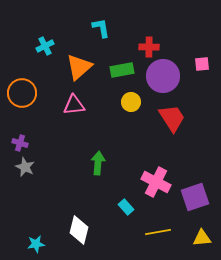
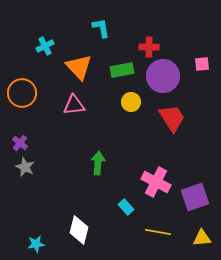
orange triangle: rotated 32 degrees counterclockwise
purple cross: rotated 21 degrees clockwise
yellow line: rotated 20 degrees clockwise
